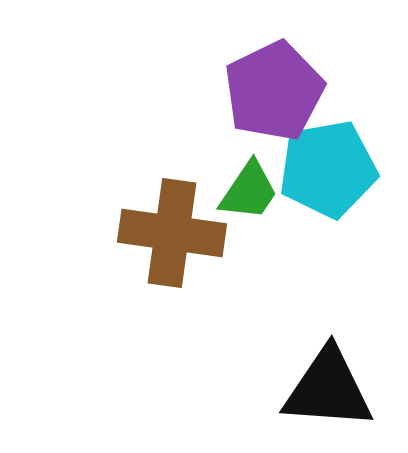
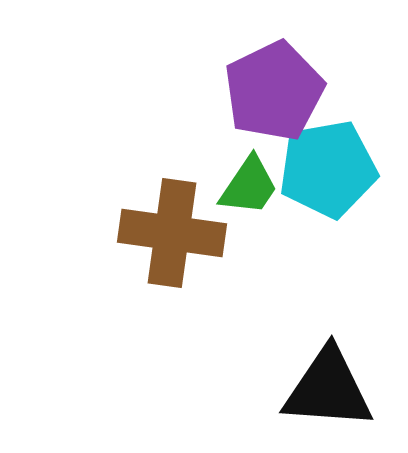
green trapezoid: moved 5 px up
